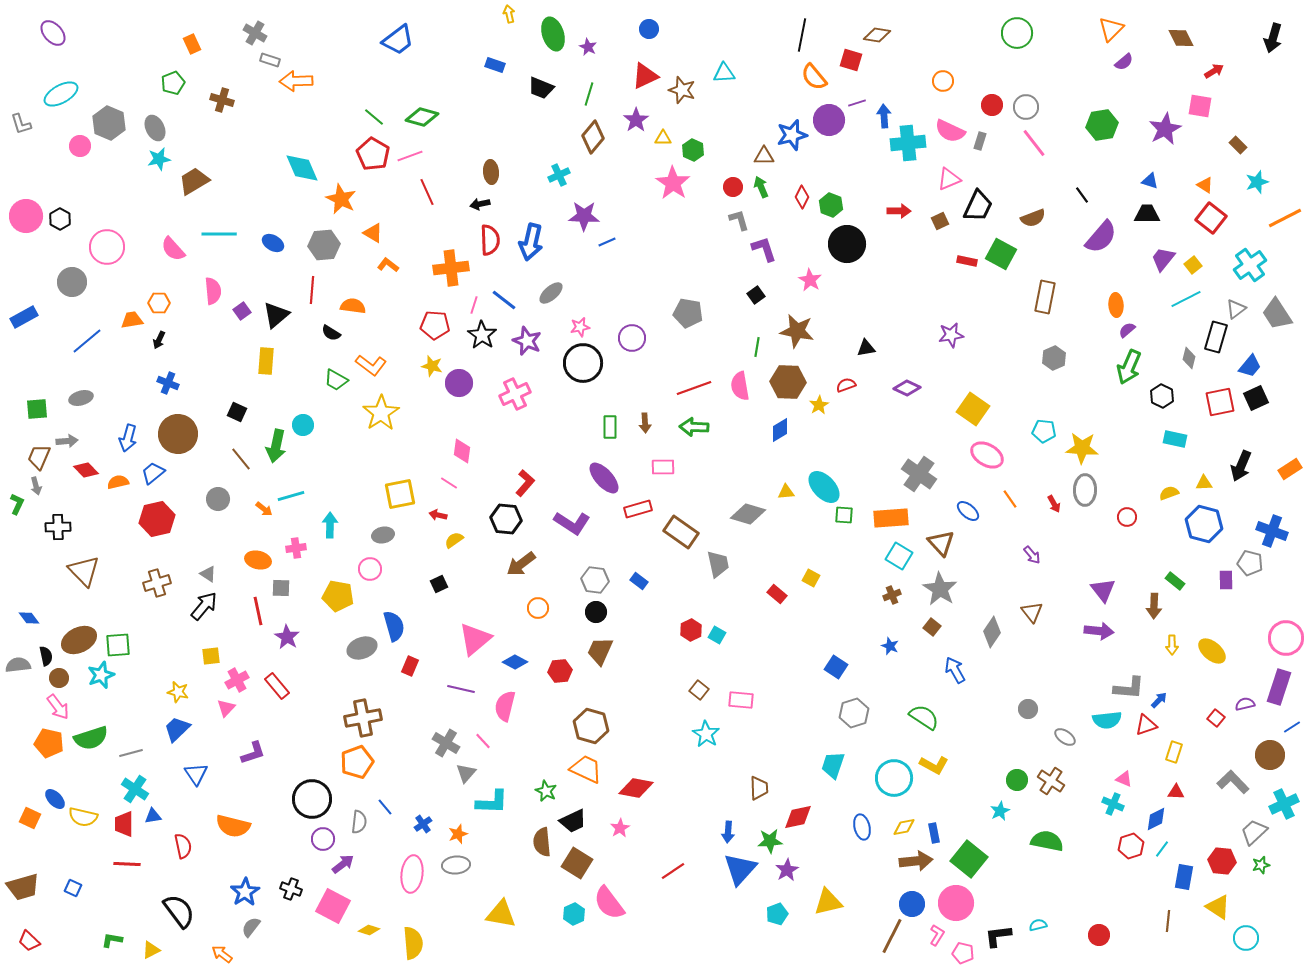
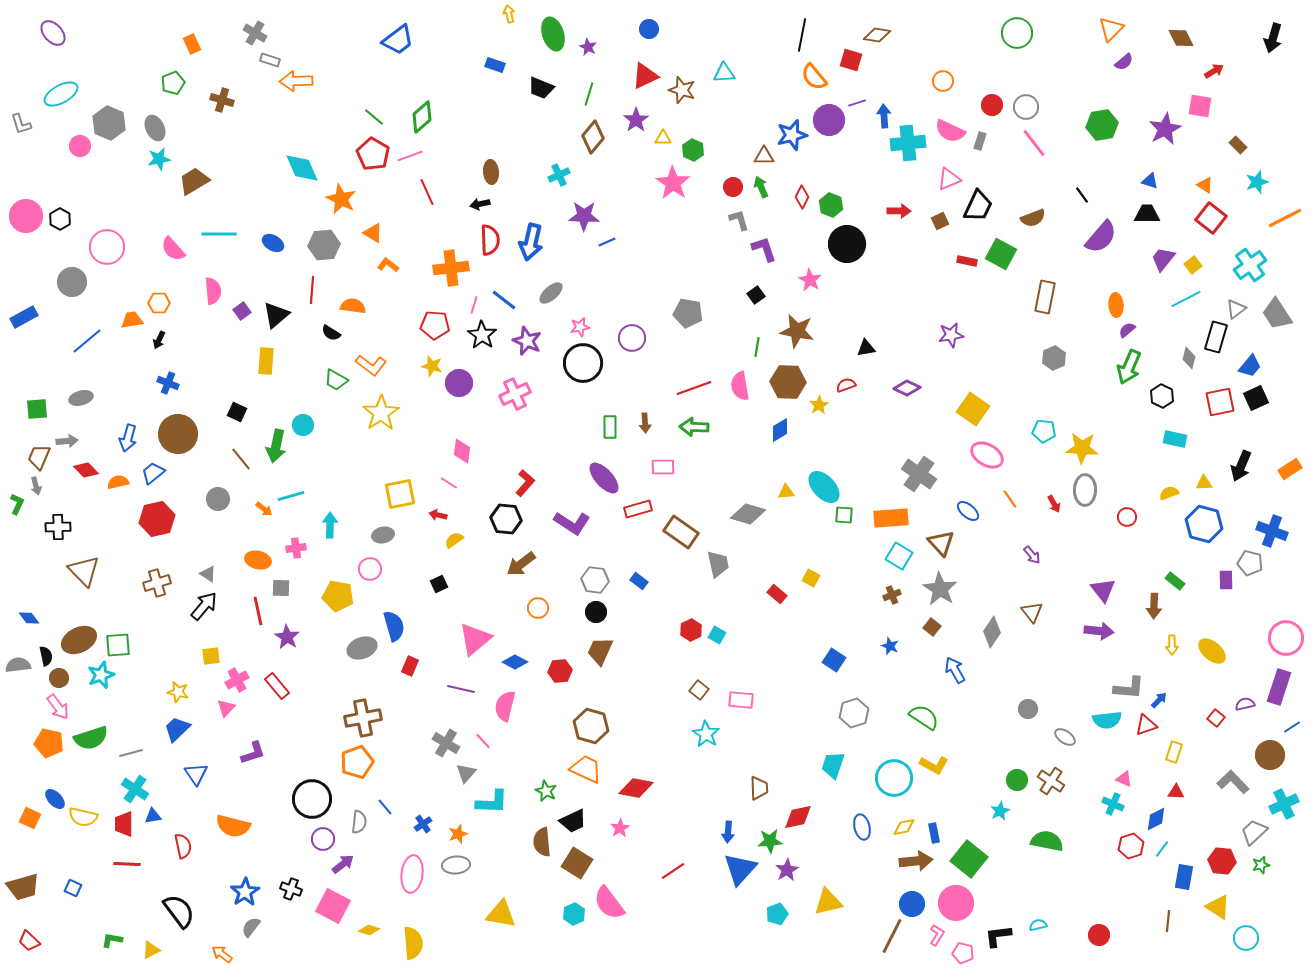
green diamond at (422, 117): rotated 56 degrees counterclockwise
blue square at (836, 667): moved 2 px left, 7 px up
